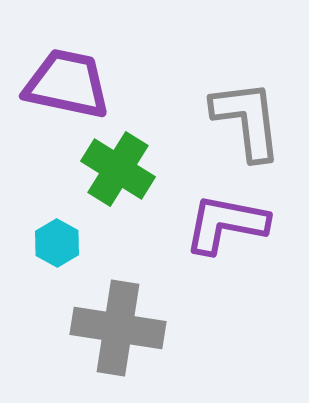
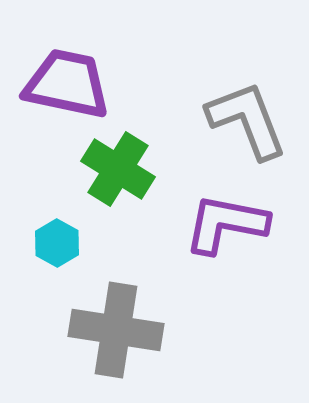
gray L-shape: rotated 14 degrees counterclockwise
gray cross: moved 2 px left, 2 px down
